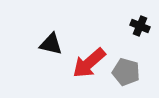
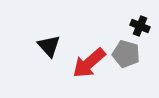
black triangle: moved 2 px left, 2 px down; rotated 35 degrees clockwise
gray pentagon: moved 18 px up
